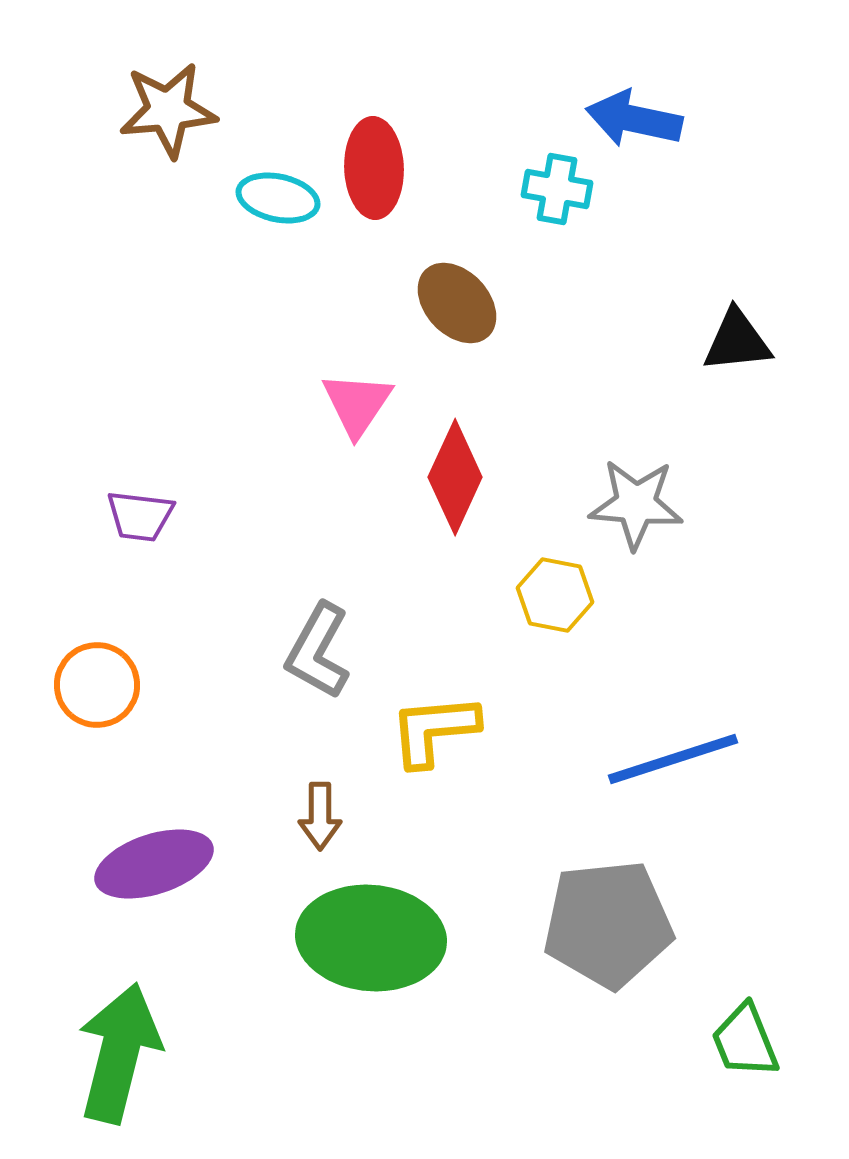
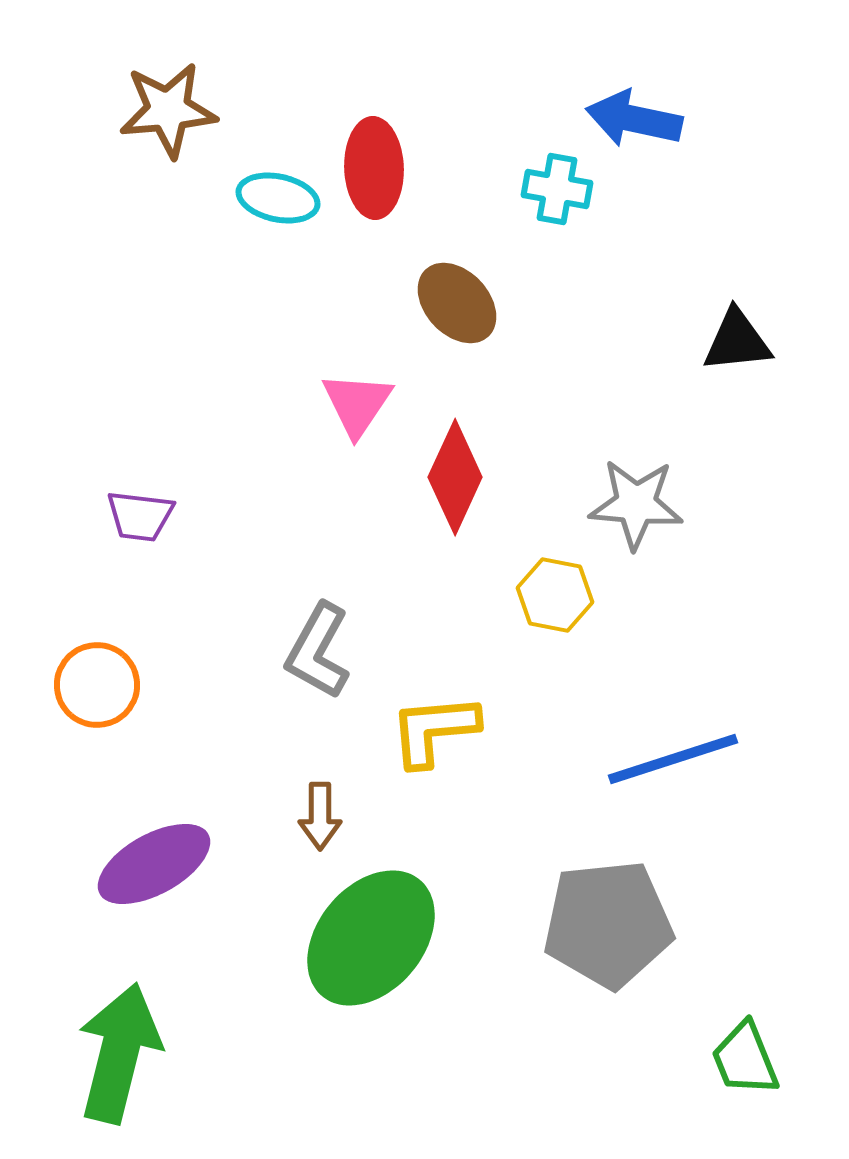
purple ellipse: rotated 11 degrees counterclockwise
green ellipse: rotated 55 degrees counterclockwise
green trapezoid: moved 18 px down
